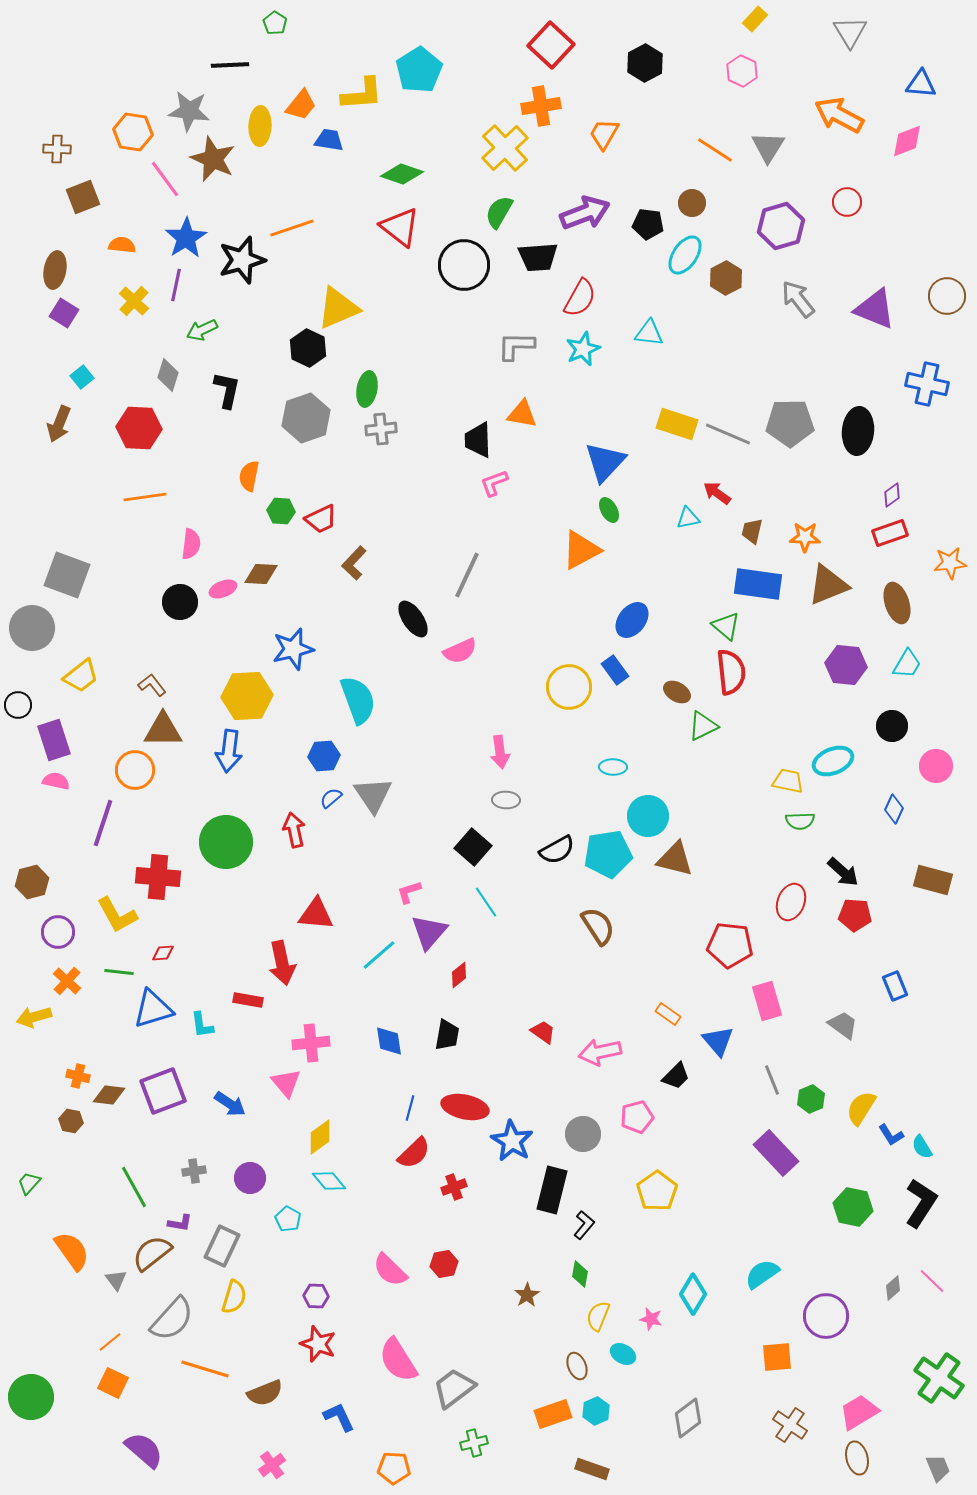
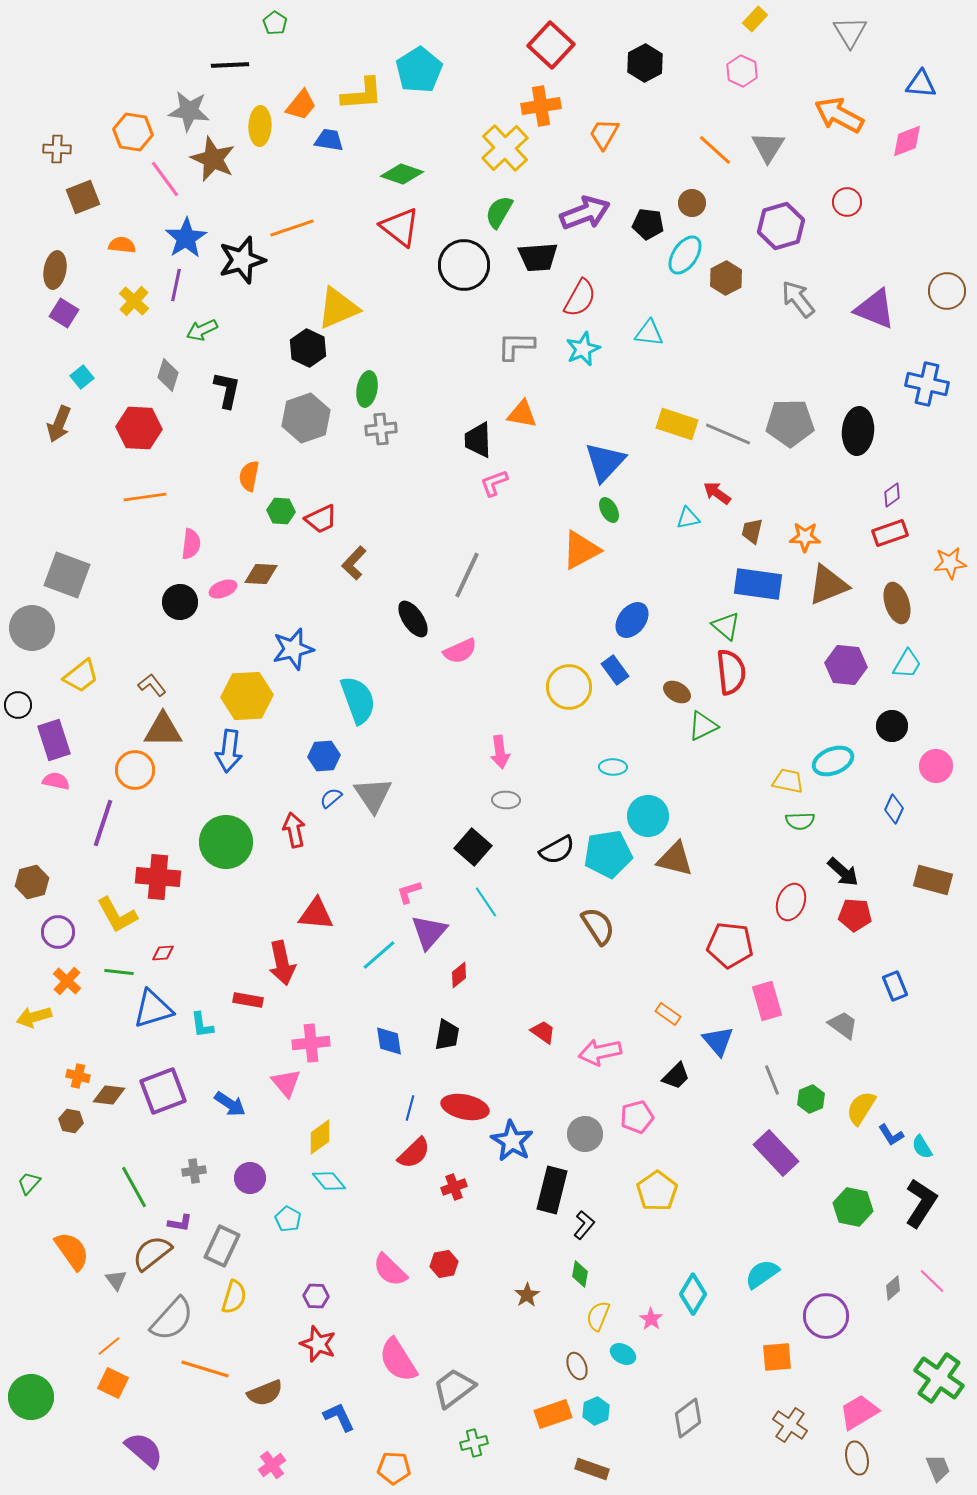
orange line at (715, 150): rotated 9 degrees clockwise
brown circle at (947, 296): moved 5 px up
gray circle at (583, 1134): moved 2 px right
pink star at (651, 1319): rotated 20 degrees clockwise
orange line at (110, 1342): moved 1 px left, 4 px down
